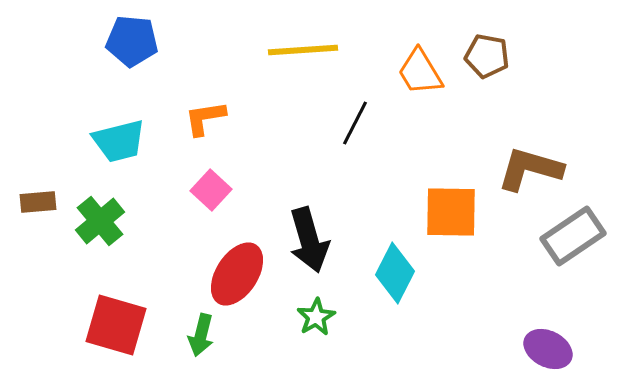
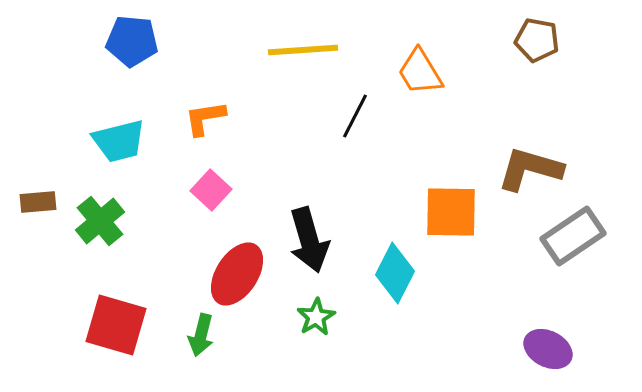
brown pentagon: moved 50 px right, 16 px up
black line: moved 7 px up
